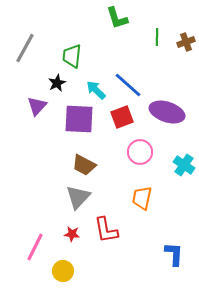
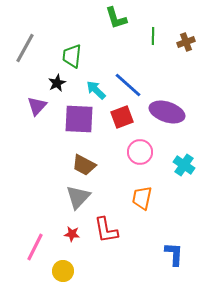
green L-shape: moved 1 px left
green line: moved 4 px left, 1 px up
